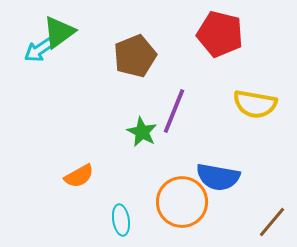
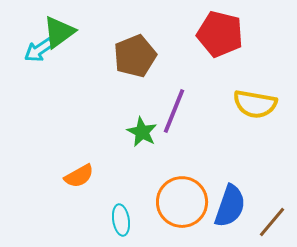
blue semicircle: moved 12 px right, 29 px down; rotated 81 degrees counterclockwise
